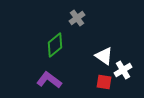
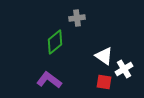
gray cross: rotated 28 degrees clockwise
green diamond: moved 3 px up
white cross: moved 1 px right, 1 px up
